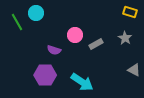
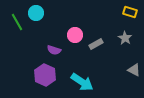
purple hexagon: rotated 25 degrees clockwise
